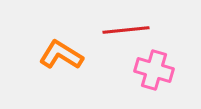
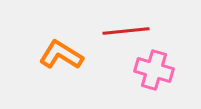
red line: moved 1 px down
